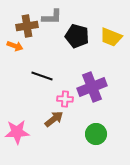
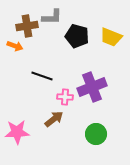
pink cross: moved 2 px up
